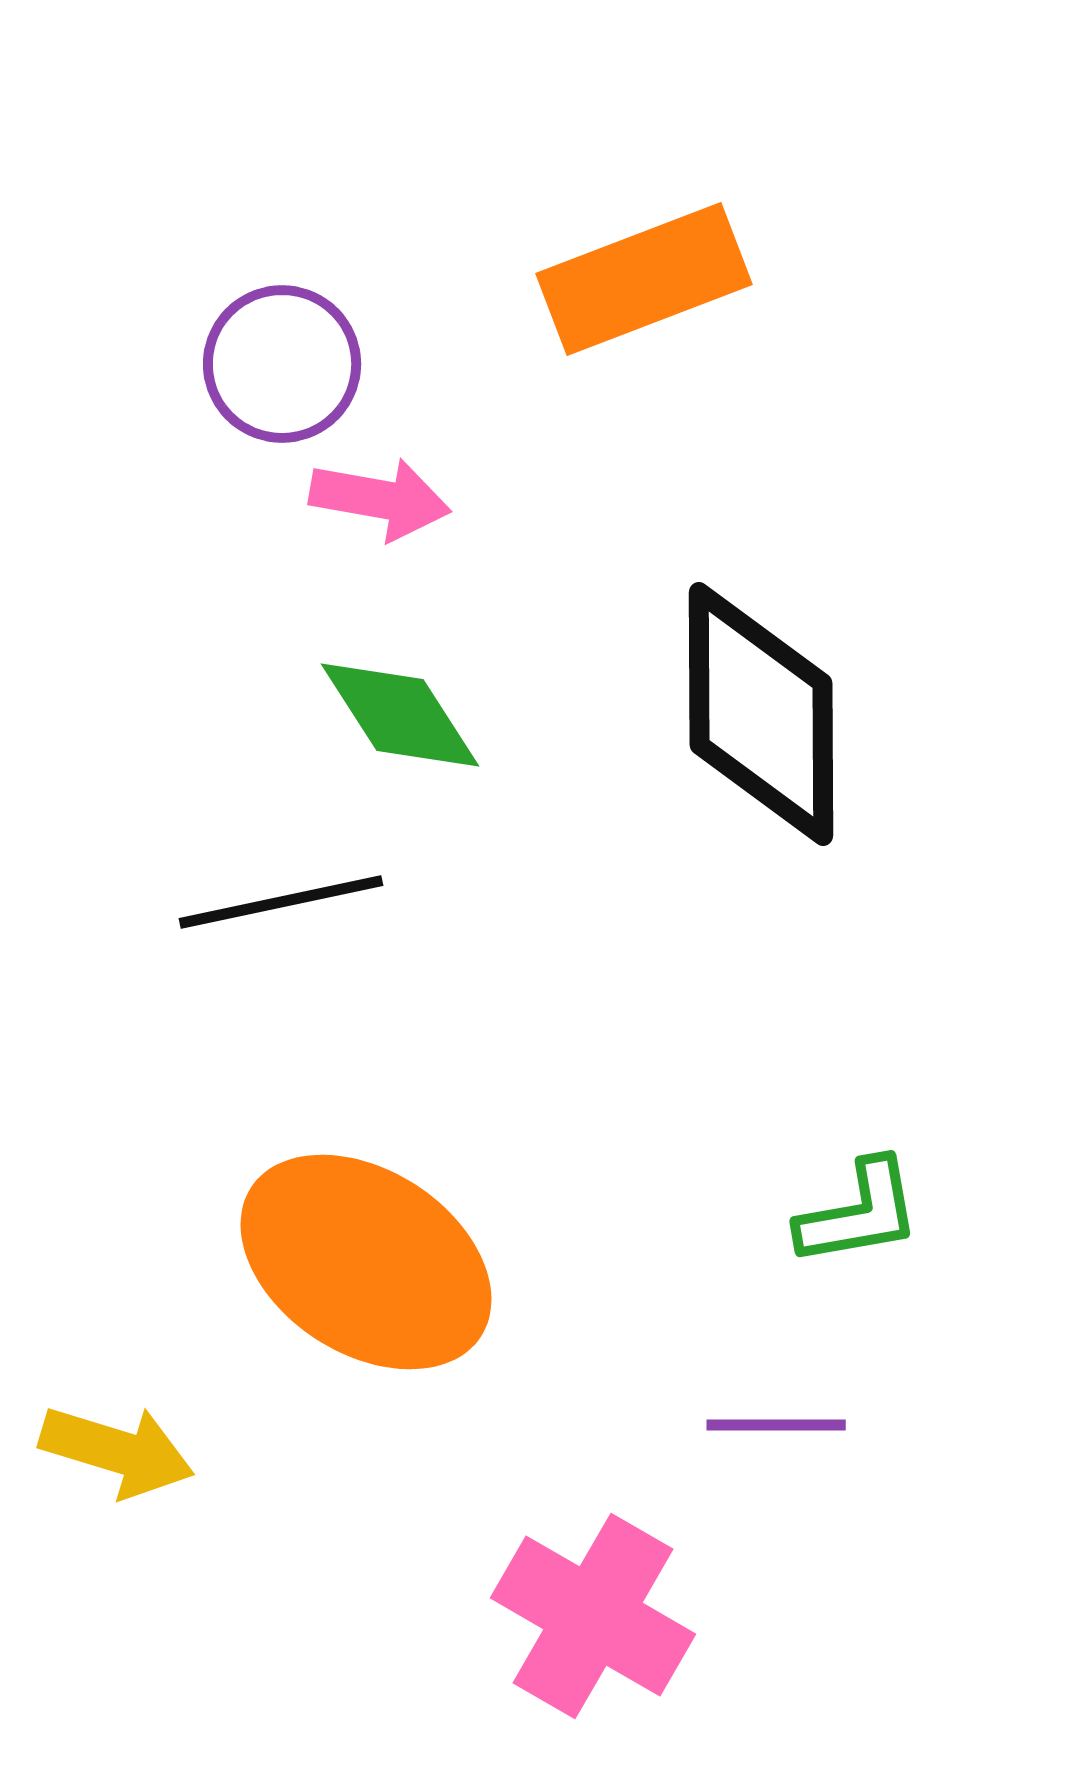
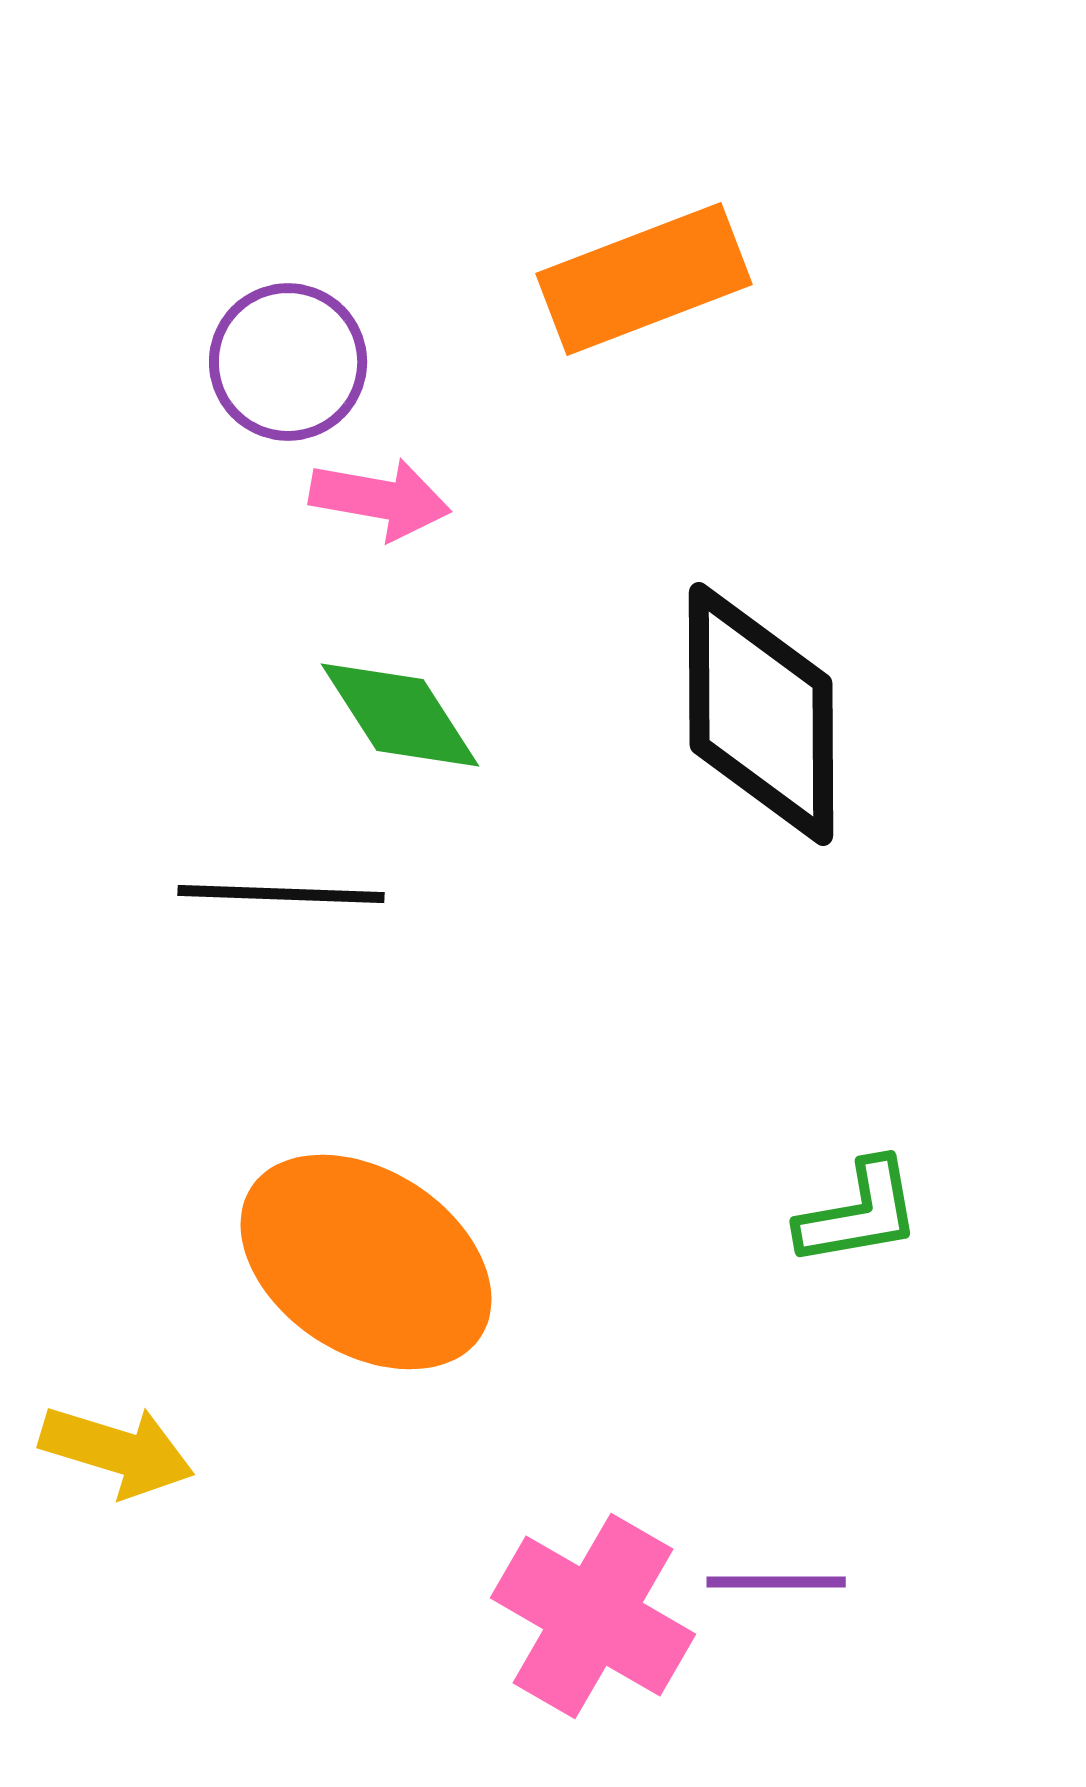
purple circle: moved 6 px right, 2 px up
black line: moved 8 px up; rotated 14 degrees clockwise
purple line: moved 157 px down
